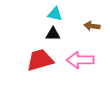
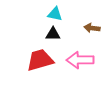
brown arrow: moved 2 px down
